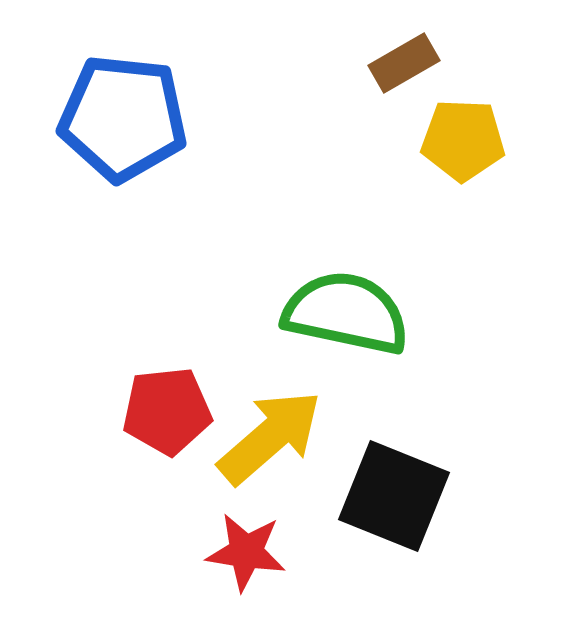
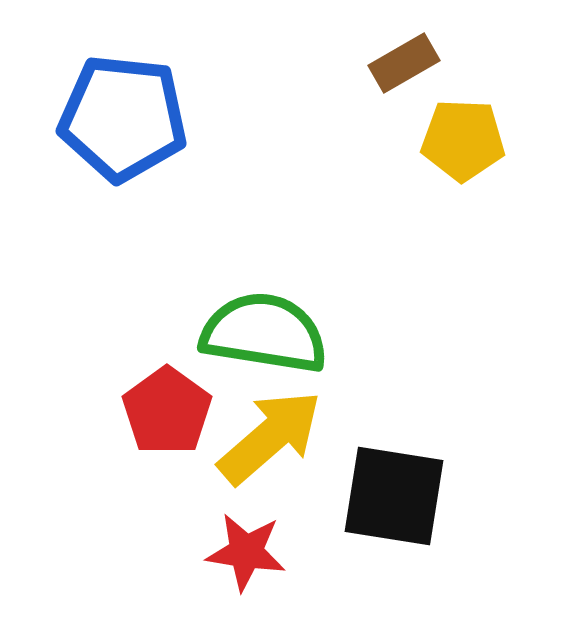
green semicircle: moved 82 px left, 20 px down; rotated 3 degrees counterclockwise
red pentagon: rotated 30 degrees counterclockwise
black square: rotated 13 degrees counterclockwise
